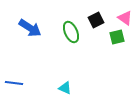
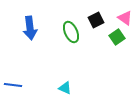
blue arrow: rotated 50 degrees clockwise
green square: rotated 21 degrees counterclockwise
blue line: moved 1 px left, 2 px down
